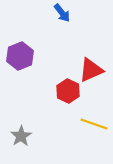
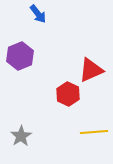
blue arrow: moved 24 px left, 1 px down
red hexagon: moved 3 px down
yellow line: moved 8 px down; rotated 24 degrees counterclockwise
